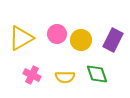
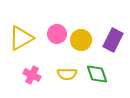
yellow semicircle: moved 2 px right, 3 px up
